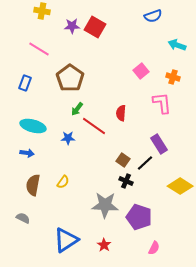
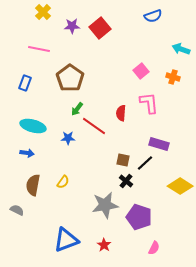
yellow cross: moved 1 px right, 1 px down; rotated 35 degrees clockwise
red square: moved 5 px right, 1 px down; rotated 20 degrees clockwise
cyan arrow: moved 4 px right, 4 px down
pink line: rotated 20 degrees counterclockwise
pink L-shape: moved 13 px left
purple rectangle: rotated 42 degrees counterclockwise
brown square: rotated 24 degrees counterclockwise
black cross: rotated 16 degrees clockwise
gray star: rotated 12 degrees counterclockwise
gray semicircle: moved 6 px left, 8 px up
blue triangle: rotated 12 degrees clockwise
